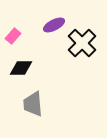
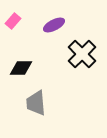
pink rectangle: moved 15 px up
black cross: moved 11 px down
gray trapezoid: moved 3 px right, 1 px up
